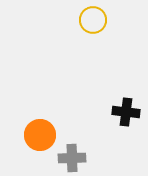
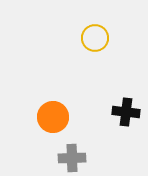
yellow circle: moved 2 px right, 18 px down
orange circle: moved 13 px right, 18 px up
